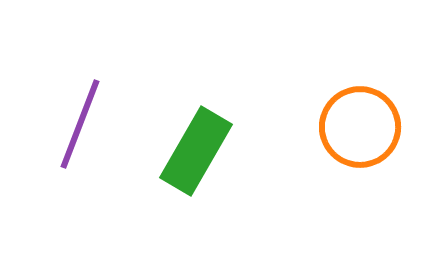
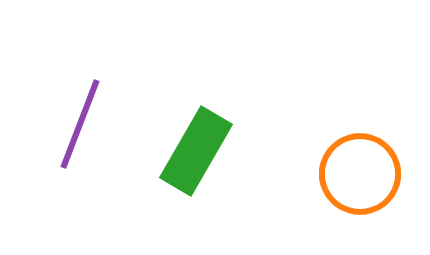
orange circle: moved 47 px down
